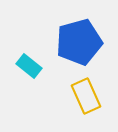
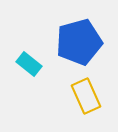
cyan rectangle: moved 2 px up
